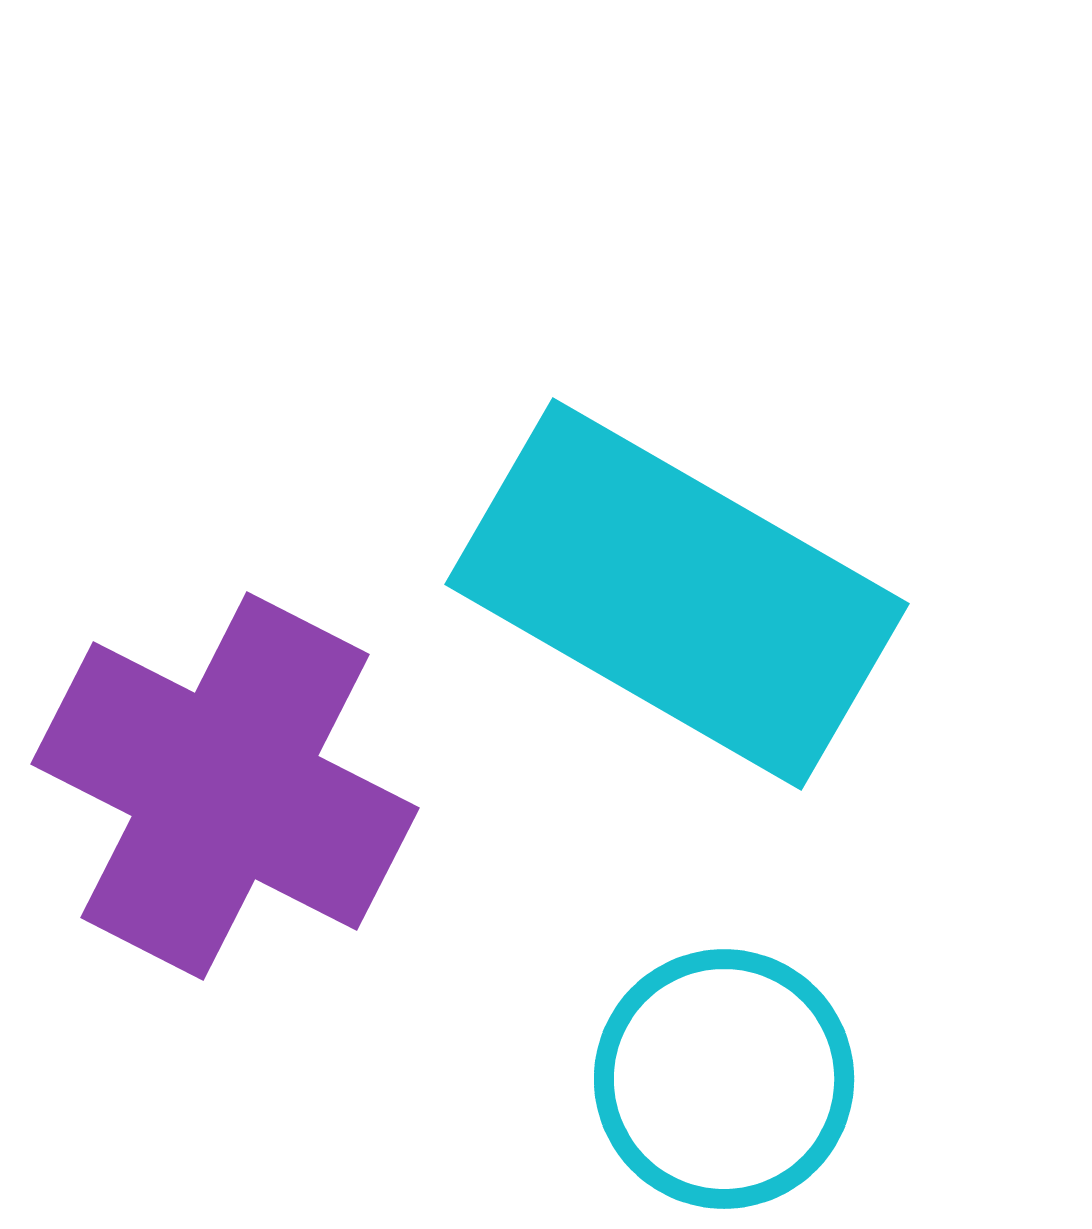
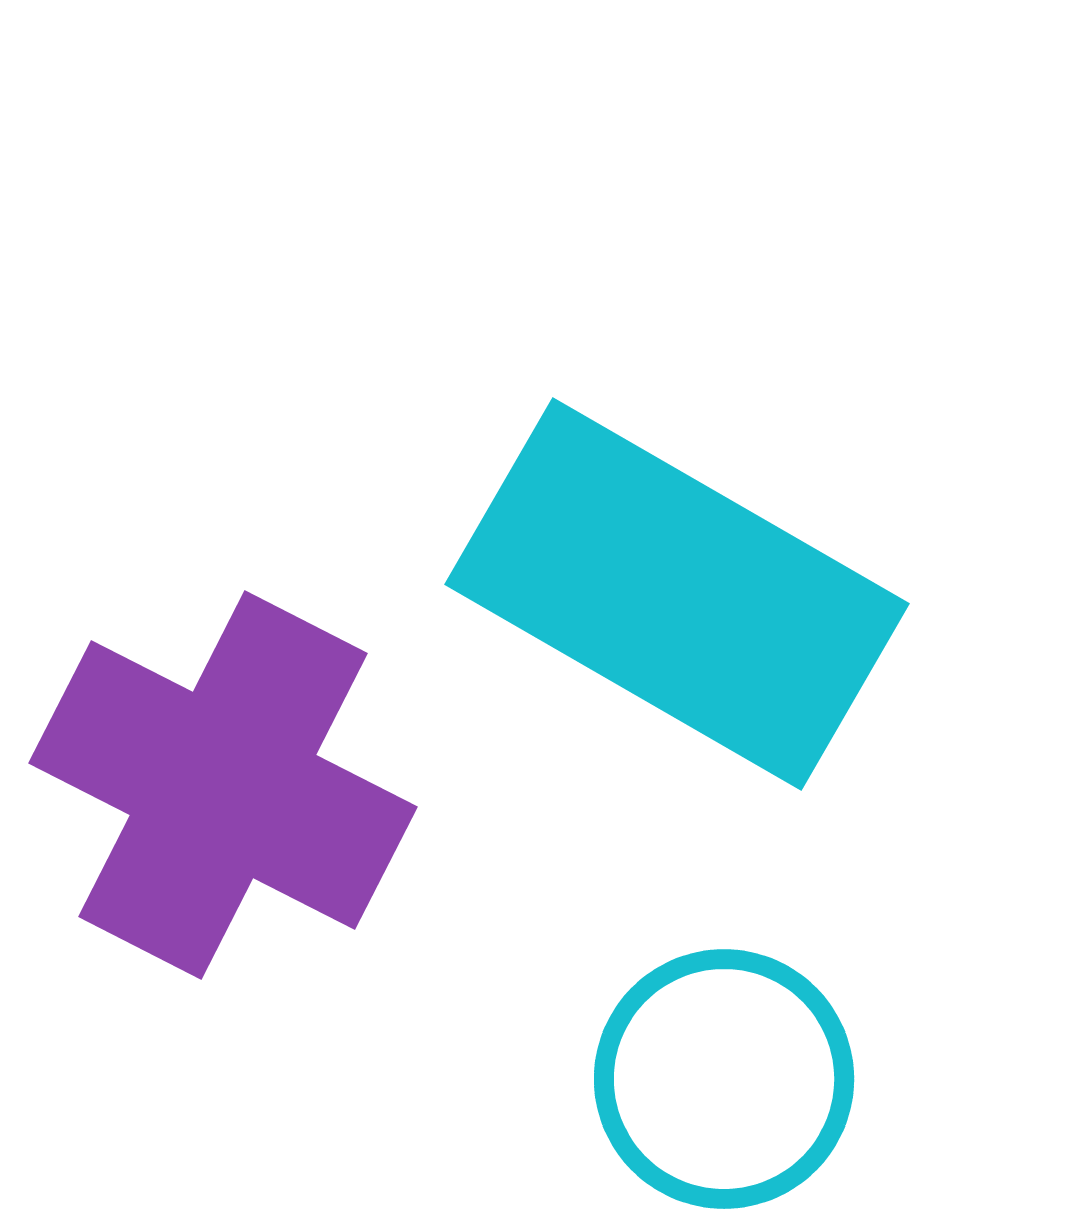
purple cross: moved 2 px left, 1 px up
